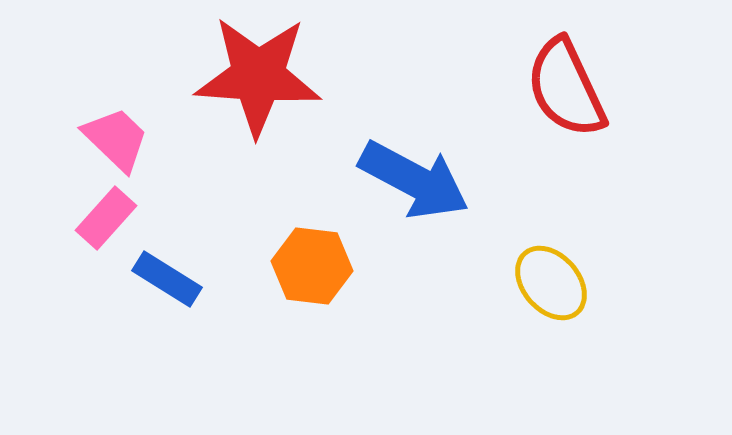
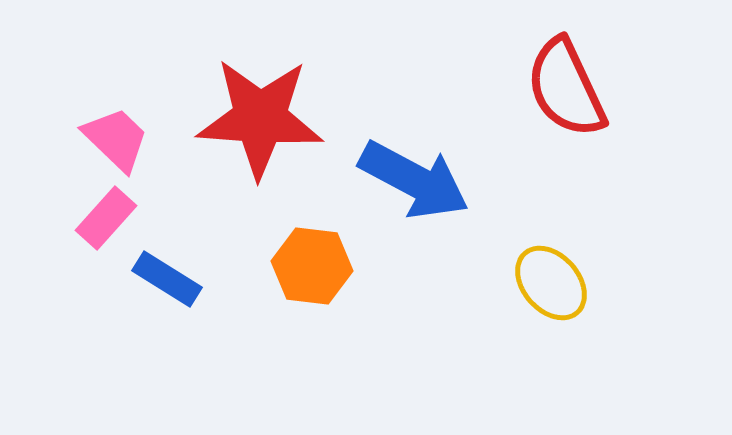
red star: moved 2 px right, 42 px down
